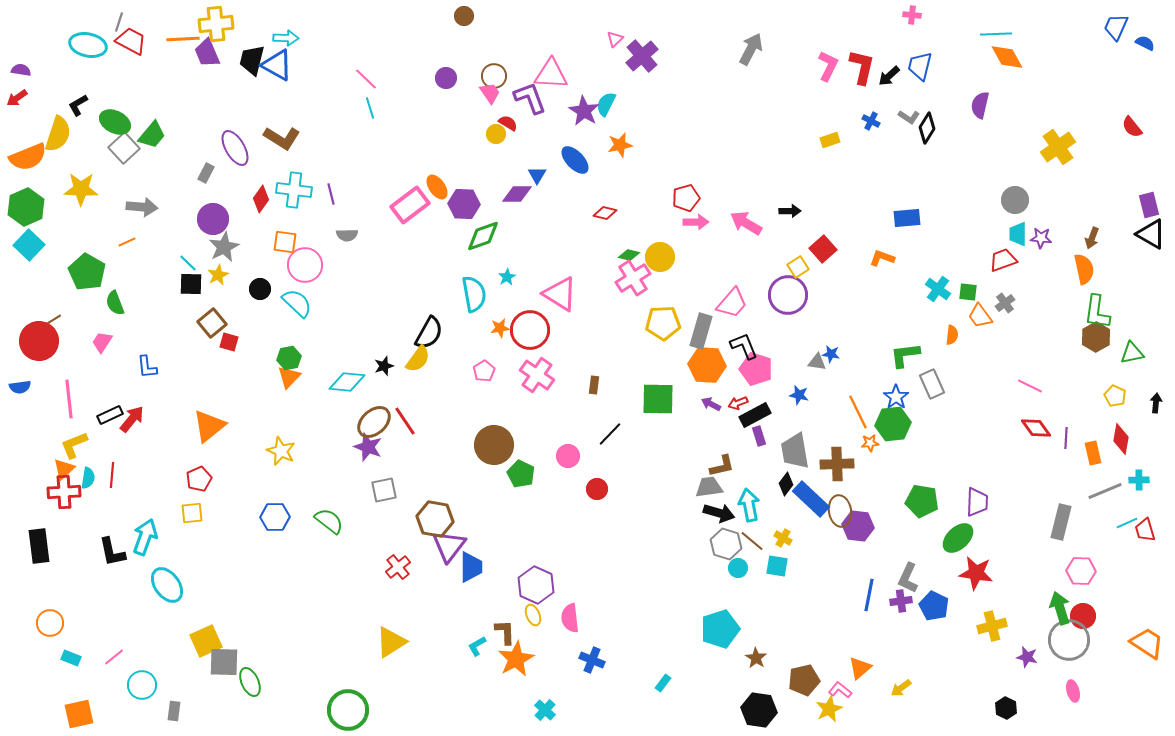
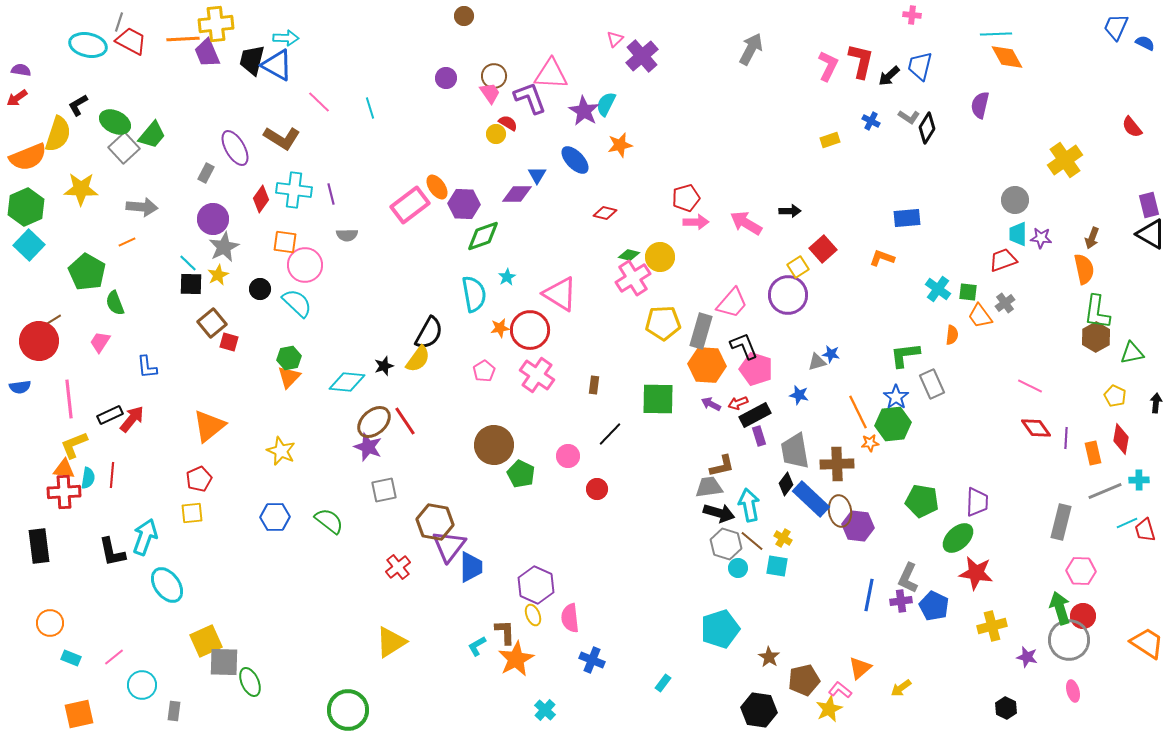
red L-shape at (862, 67): moved 1 px left, 6 px up
pink line at (366, 79): moved 47 px left, 23 px down
yellow cross at (1058, 147): moved 7 px right, 13 px down
pink trapezoid at (102, 342): moved 2 px left
gray triangle at (817, 362): rotated 24 degrees counterclockwise
orange triangle at (64, 469): rotated 50 degrees clockwise
brown hexagon at (435, 519): moved 3 px down
brown star at (756, 658): moved 13 px right, 1 px up
